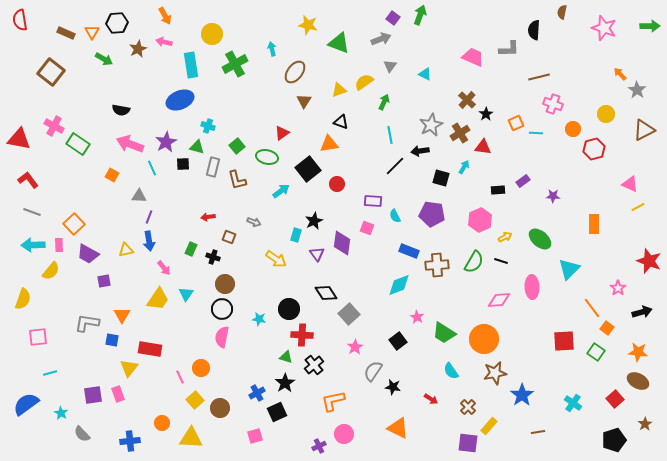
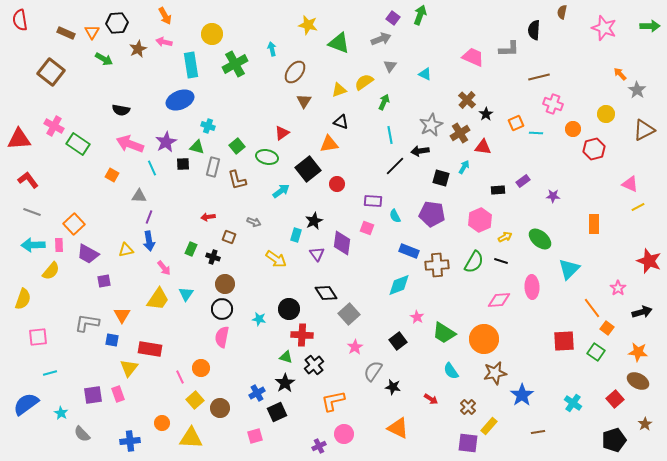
red triangle at (19, 139): rotated 15 degrees counterclockwise
